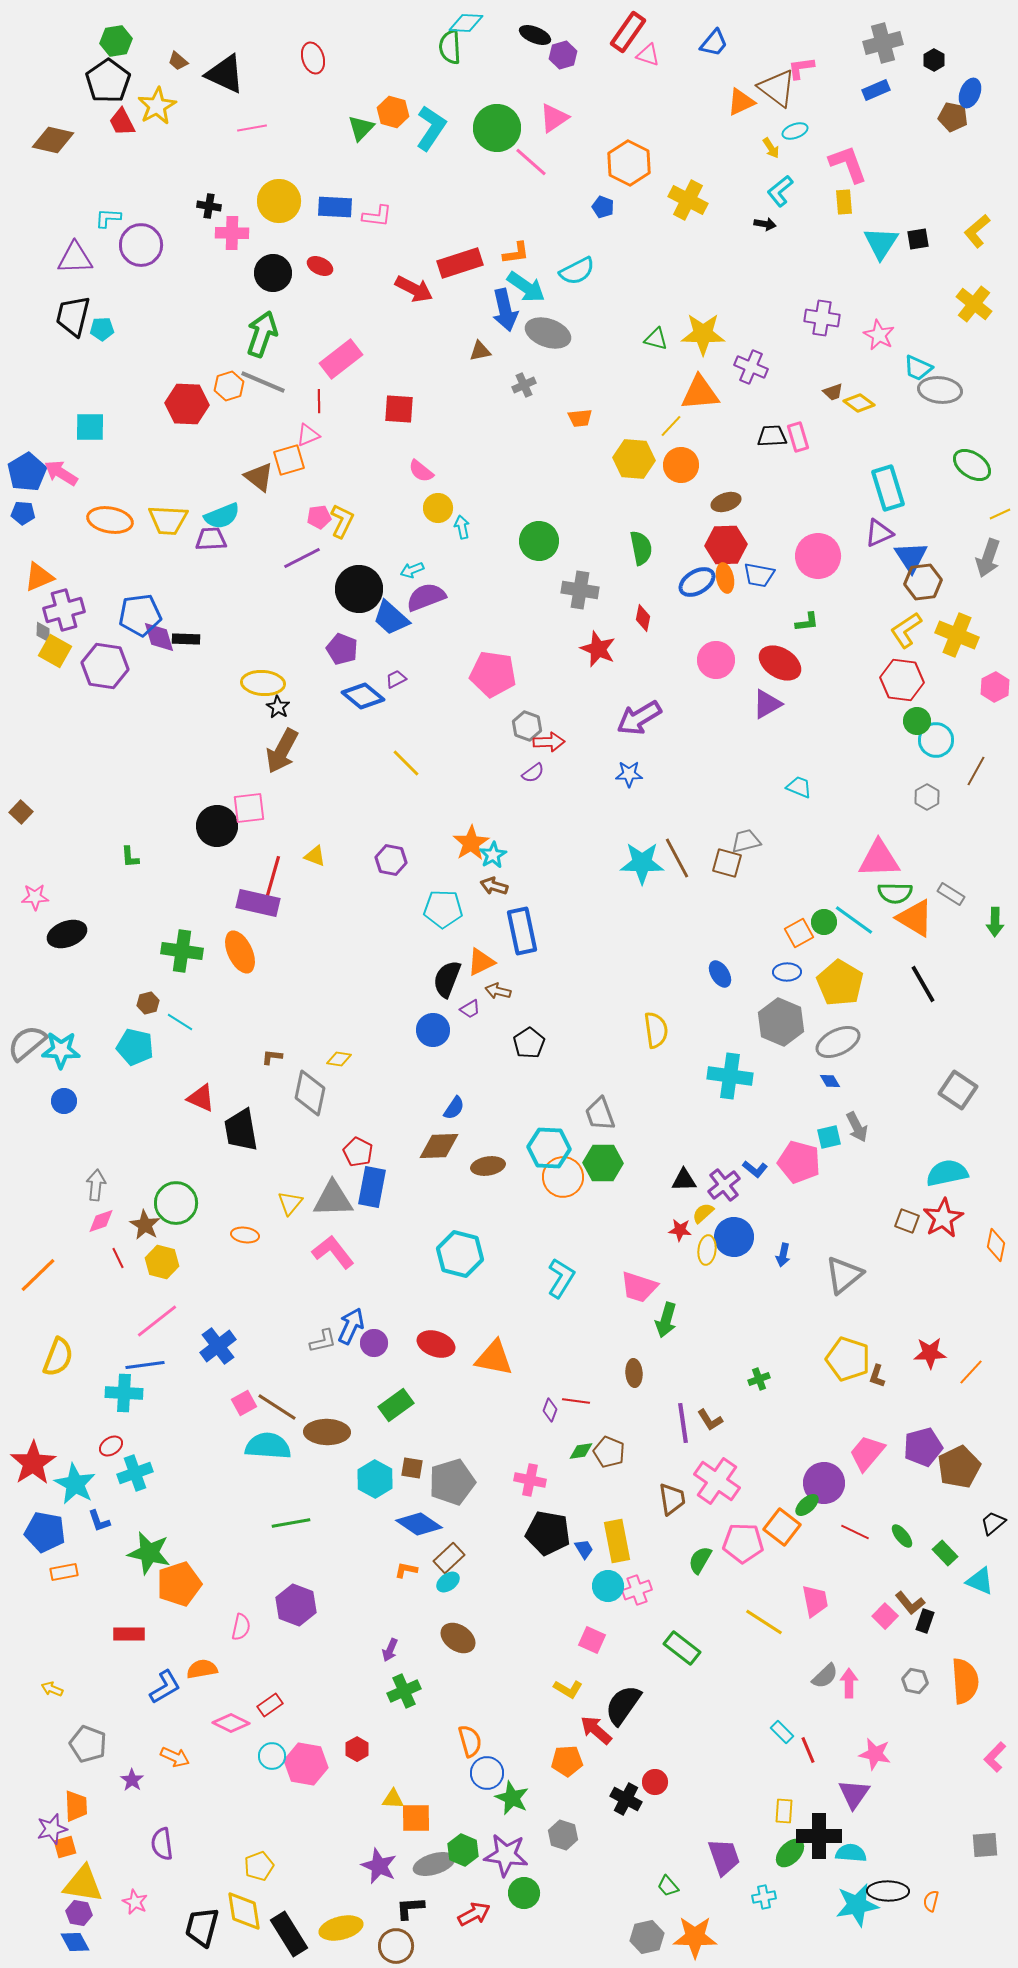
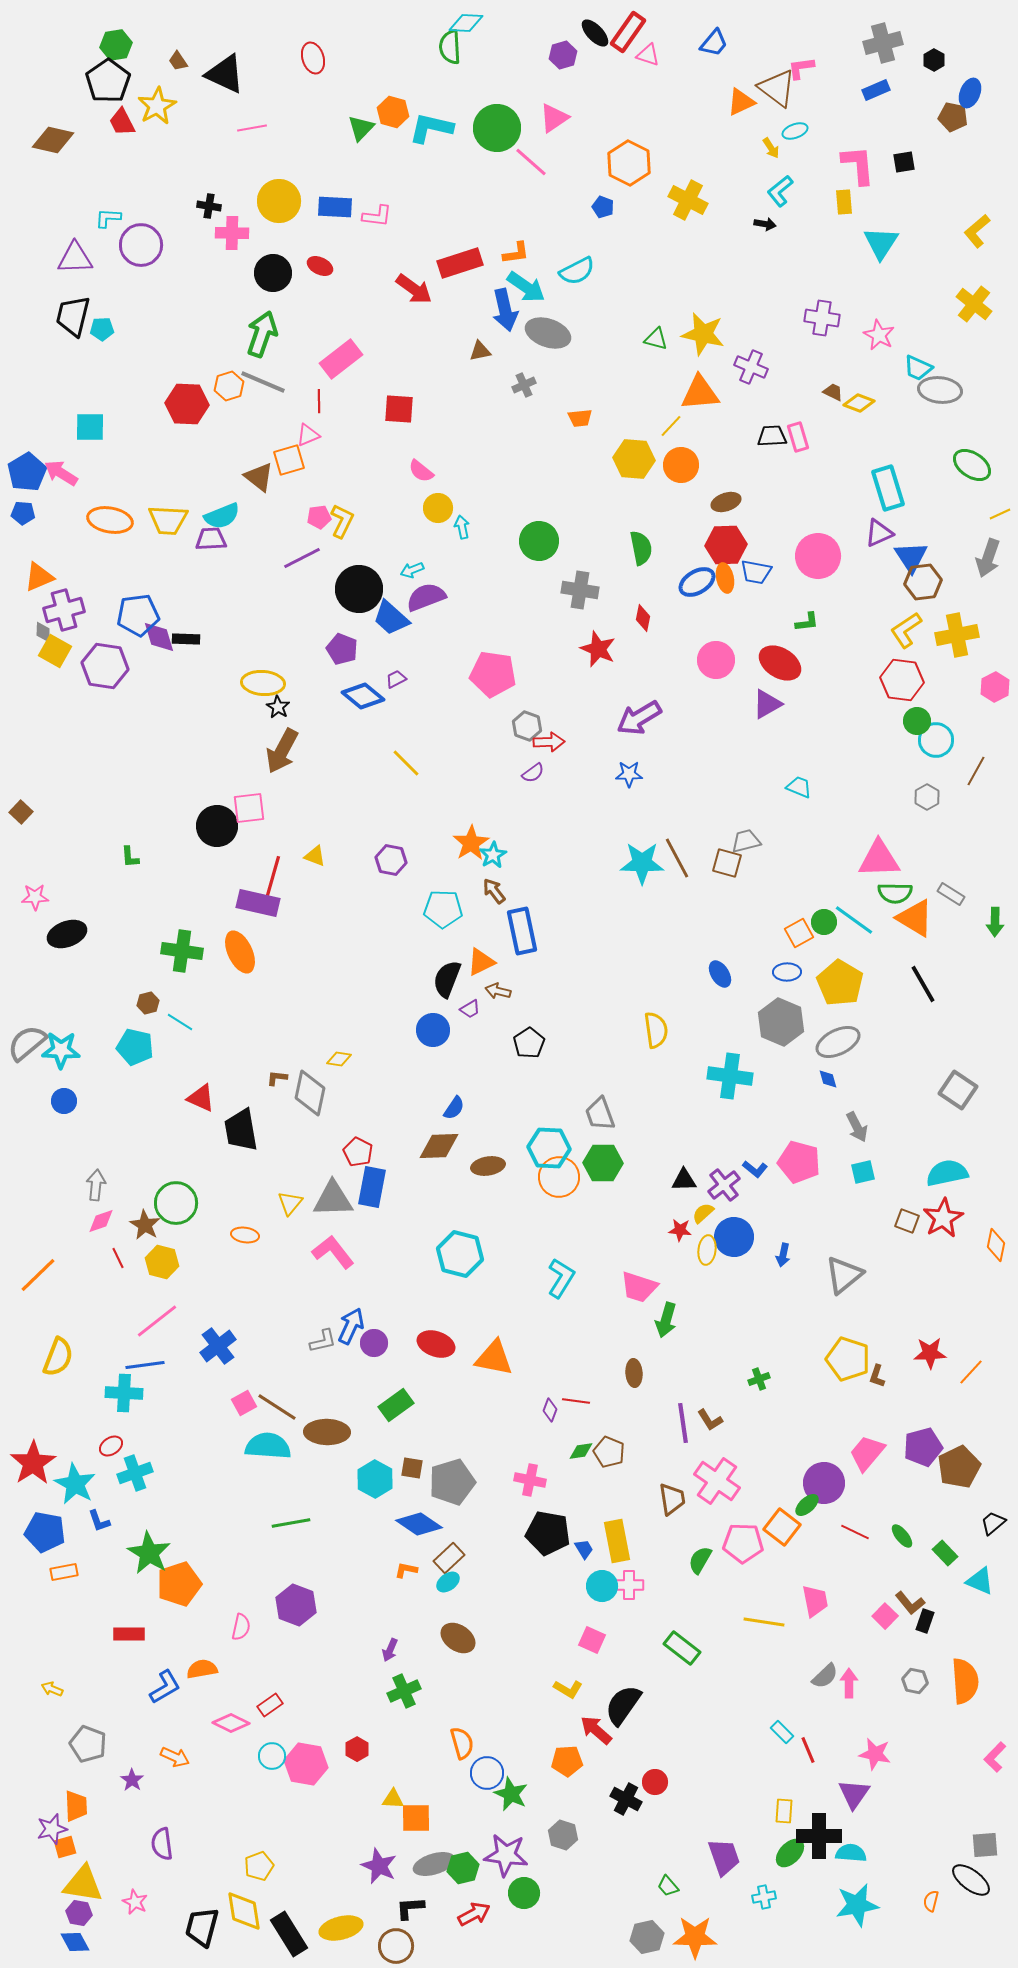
black ellipse at (535, 35): moved 60 px right, 2 px up; rotated 24 degrees clockwise
green hexagon at (116, 41): moved 4 px down
brown trapezoid at (178, 61): rotated 15 degrees clockwise
cyan L-shape at (431, 128): rotated 111 degrees counterclockwise
pink L-shape at (848, 164): moved 10 px right, 1 px down; rotated 15 degrees clockwise
black square at (918, 239): moved 14 px left, 77 px up
red arrow at (414, 289): rotated 9 degrees clockwise
yellow star at (703, 334): rotated 12 degrees clockwise
brown trapezoid at (833, 392): rotated 135 degrees counterclockwise
yellow diamond at (859, 403): rotated 16 degrees counterclockwise
blue trapezoid at (759, 575): moved 3 px left, 3 px up
blue pentagon at (140, 615): moved 2 px left
yellow cross at (957, 635): rotated 33 degrees counterclockwise
brown arrow at (494, 886): moved 5 px down; rotated 36 degrees clockwise
brown L-shape at (272, 1057): moved 5 px right, 21 px down
blue diamond at (830, 1081): moved 2 px left, 2 px up; rotated 15 degrees clockwise
cyan square at (829, 1137): moved 34 px right, 35 px down
orange circle at (563, 1177): moved 4 px left
green star at (149, 1553): rotated 18 degrees clockwise
cyan circle at (608, 1586): moved 6 px left
pink cross at (637, 1590): moved 8 px left, 5 px up; rotated 20 degrees clockwise
yellow line at (764, 1622): rotated 24 degrees counterclockwise
orange semicircle at (470, 1741): moved 8 px left, 2 px down
green star at (512, 1798): moved 1 px left, 4 px up
green hexagon at (463, 1850): moved 18 px down; rotated 24 degrees clockwise
black ellipse at (888, 1891): moved 83 px right, 11 px up; rotated 36 degrees clockwise
